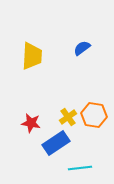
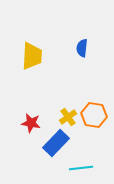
blue semicircle: rotated 48 degrees counterclockwise
blue rectangle: rotated 12 degrees counterclockwise
cyan line: moved 1 px right
